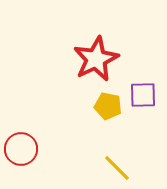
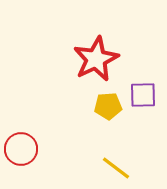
yellow pentagon: rotated 16 degrees counterclockwise
yellow line: moved 1 px left; rotated 8 degrees counterclockwise
